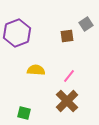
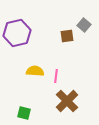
gray square: moved 2 px left, 1 px down; rotated 16 degrees counterclockwise
purple hexagon: rotated 8 degrees clockwise
yellow semicircle: moved 1 px left, 1 px down
pink line: moved 13 px left; rotated 32 degrees counterclockwise
